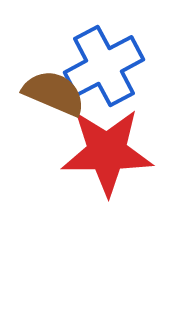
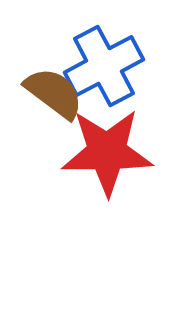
brown semicircle: rotated 14 degrees clockwise
